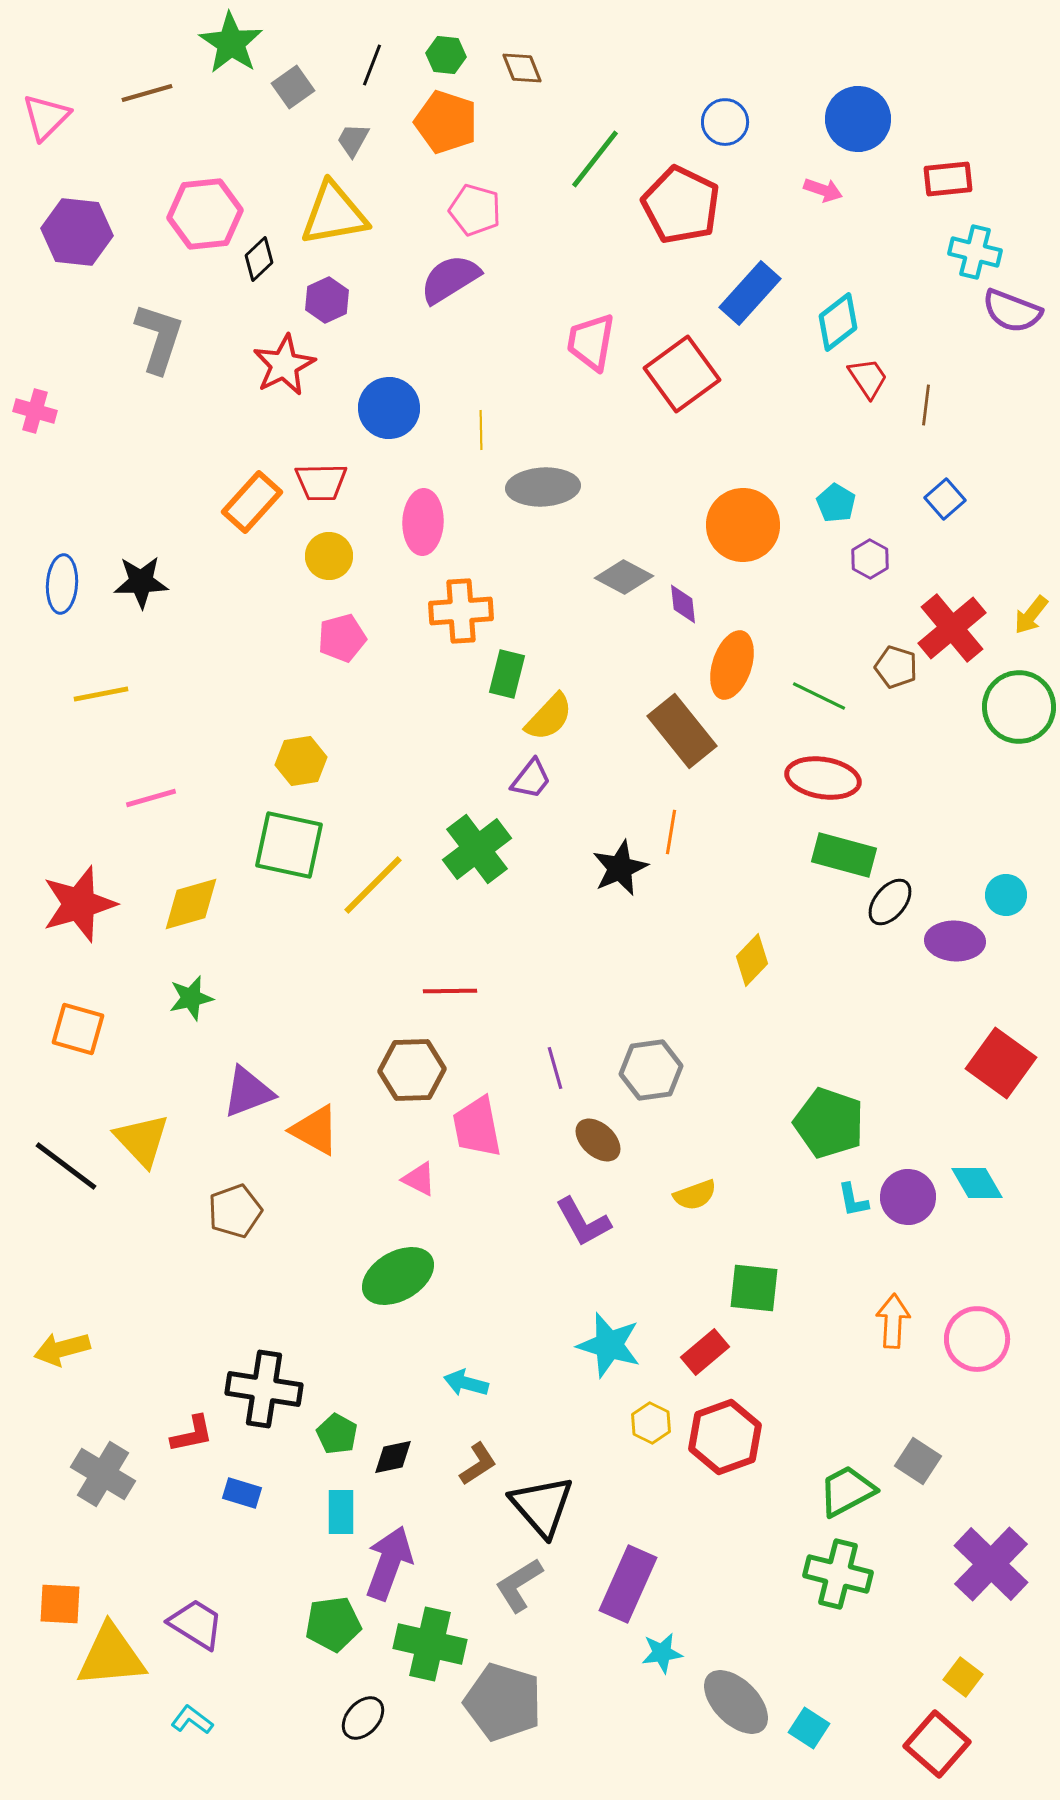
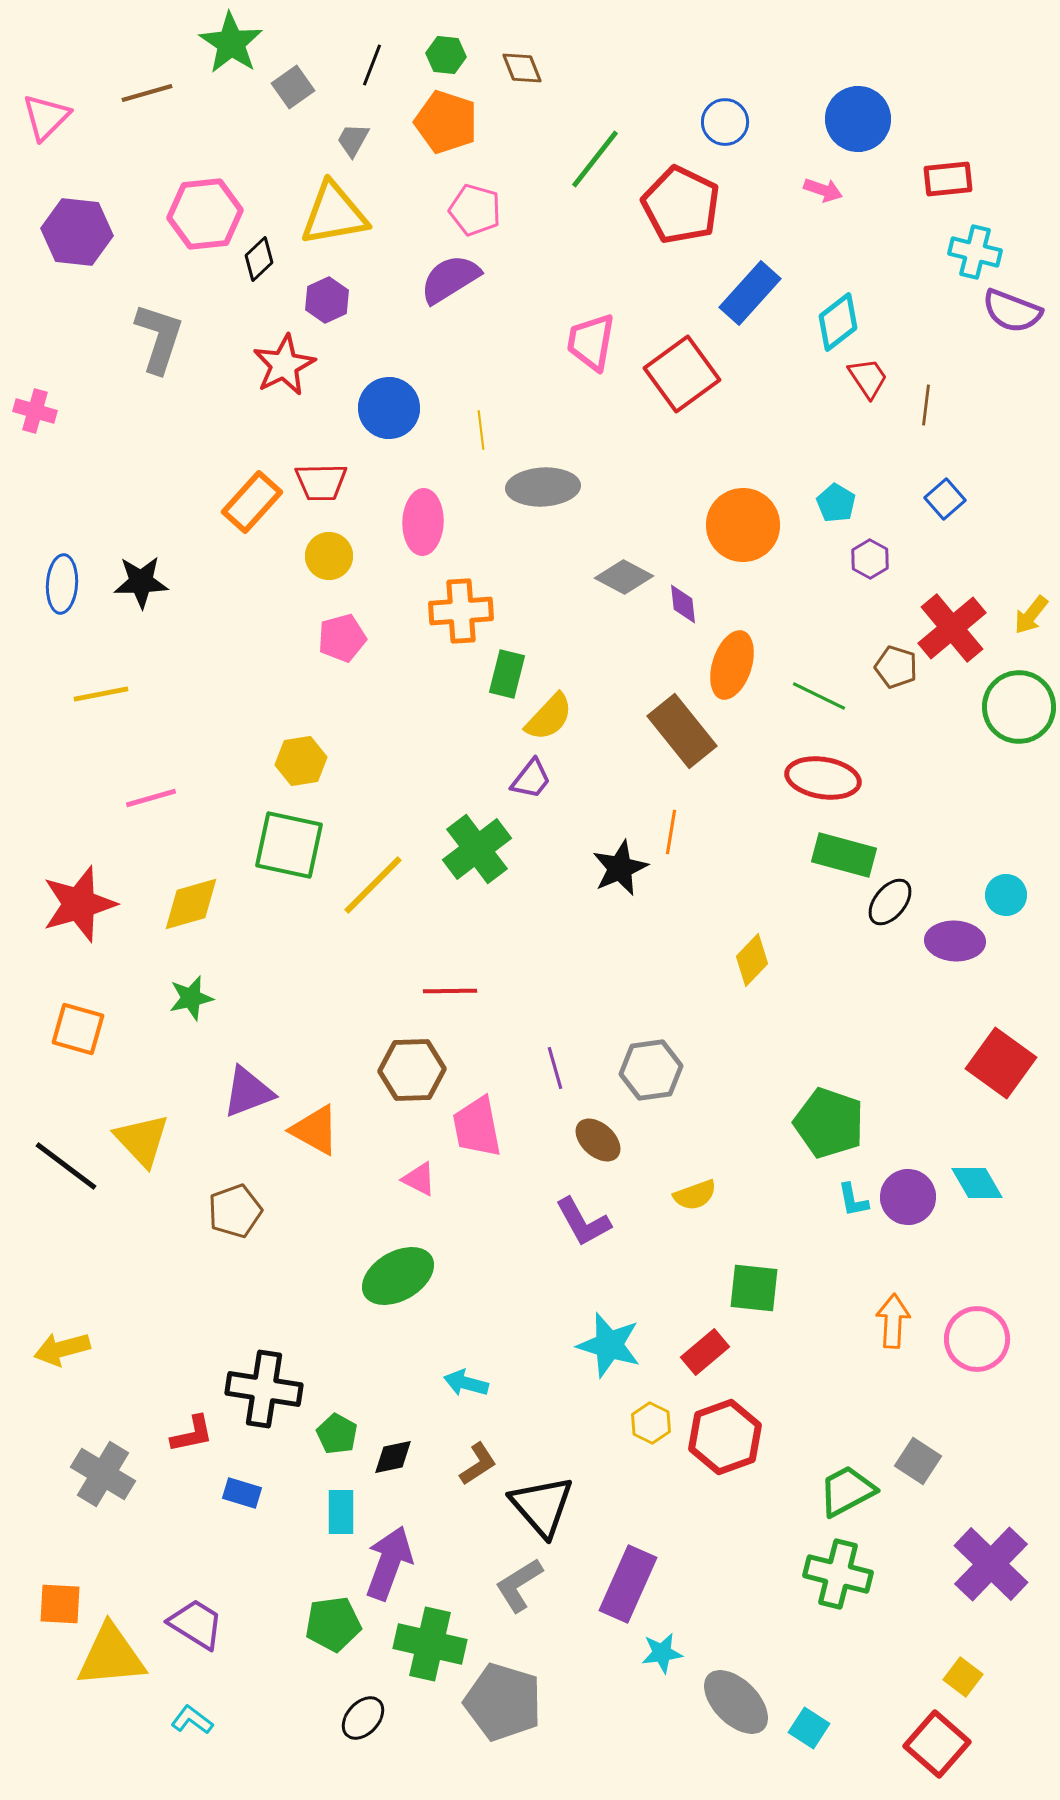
yellow line at (481, 430): rotated 6 degrees counterclockwise
